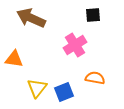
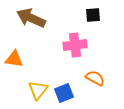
pink cross: rotated 25 degrees clockwise
orange semicircle: rotated 18 degrees clockwise
yellow triangle: moved 1 px right, 2 px down
blue square: moved 1 px down
